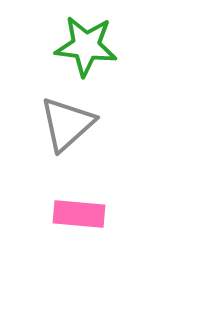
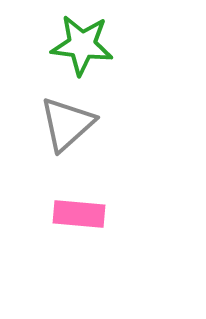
green star: moved 4 px left, 1 px up
